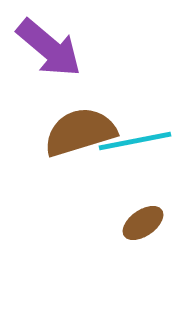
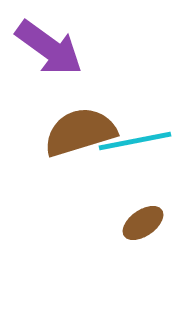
purple arrow: rotated 4 degrees counterclockwise
